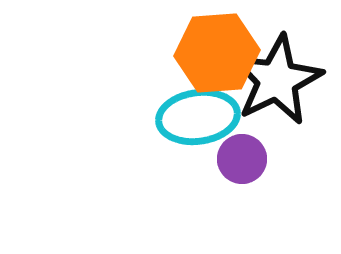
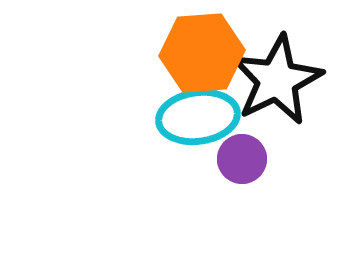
orange hexagon: moved 15 px left
